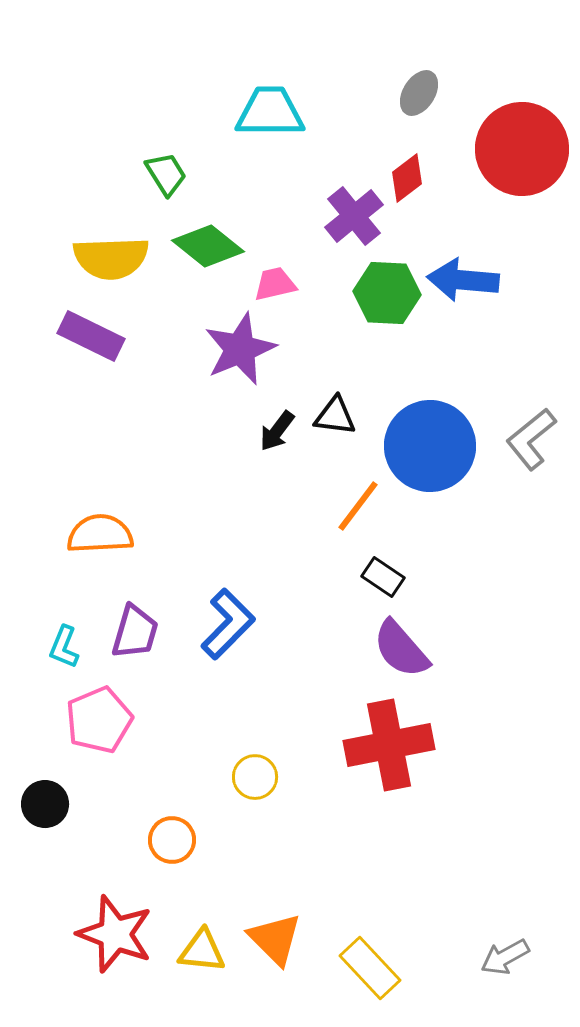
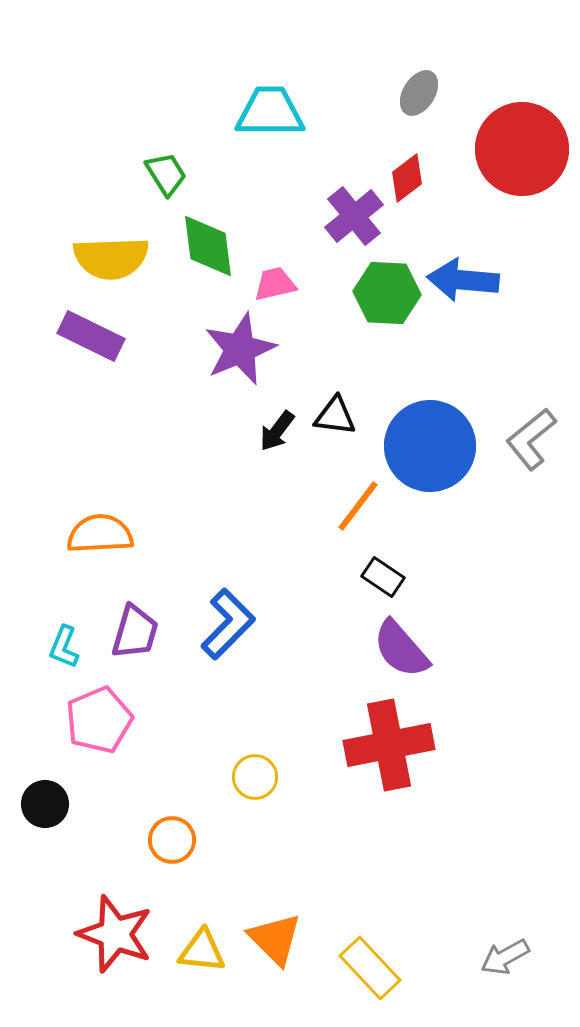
green diamond: rotated 44 degrees clockwise
